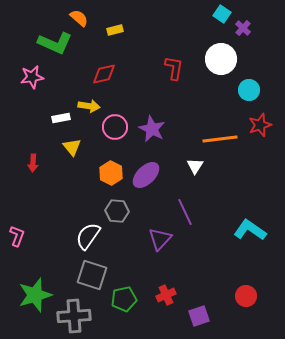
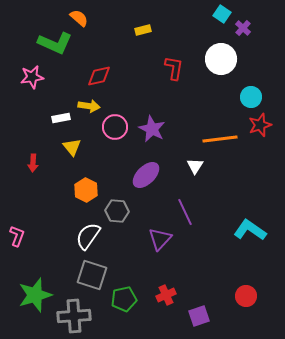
yellow rectangle: moved 28 px right
red diamond: moved 5 px left, 2 px down
cyan circle: moved 2 px right, 7 px down
orange hexagon: moved 25 px left, 17 px down
